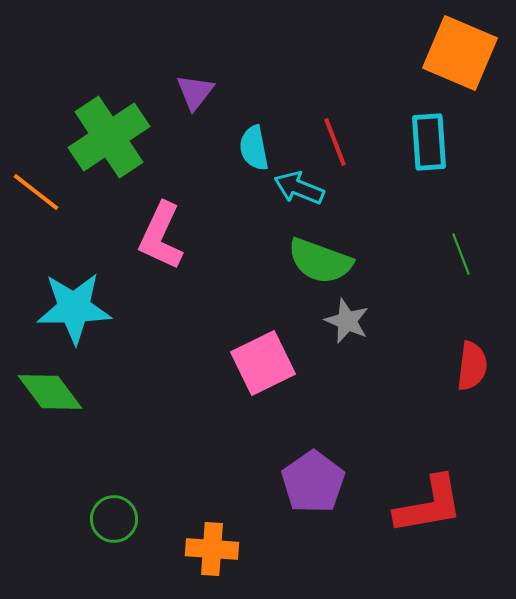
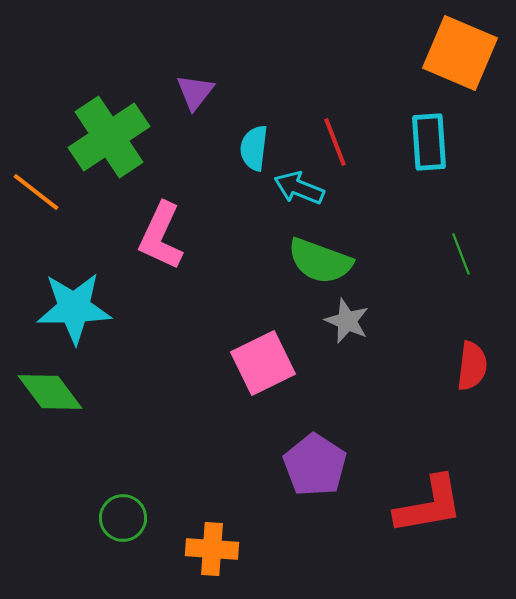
cyan semicircle: rotated 18 degrees clockwise
purple pentagon: moved 2 px right, 17 px up; rotated 4 degrees counterclockwise
green circle: moved 9 px right, 1 px up
